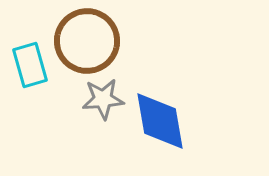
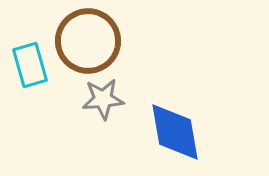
brown circle: moved 1 px right
blue diamond: moved 15 px right, 11 px down
